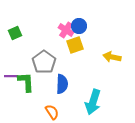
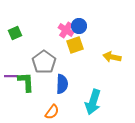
orange semicircle: rotated 70 degrees clockwise
